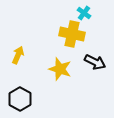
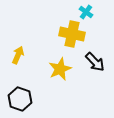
cyan cross: moved 2 px right, 1 px up
black arrow: rotated 20 degrees clockwise
yellow star: rotated 30 degrees clockwise
black hexagon: rotated 10 degrees counterclockwise
